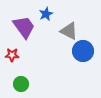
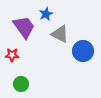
gray triangle: moved 9 px left, 3 px down
